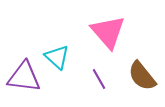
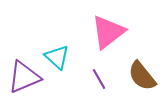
pink triangle: rotated 33 degrees clockwise
purple triangle: rotated 30 degrees counterclockwise
